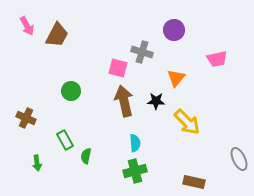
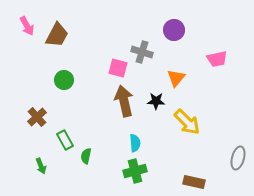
green circle: moved 7 px left, 11 px up
brown cross: moved 11 px right, 1 px up; rotated 24 degrees clockwise
gray ellipse: moved 1 px left, 1 px up; rotated 40 degrees clockwise
green arrow: moved 4 px right, 3 px down; rotated 14 degrees counterclockwise
